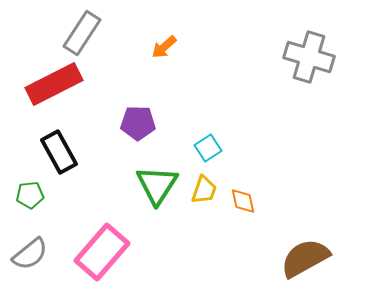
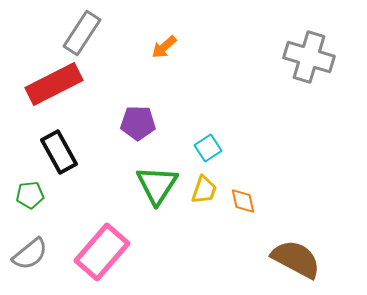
brown semicircle: moved 9 px left, 1 px down; rotated 57 degrees clockwise
